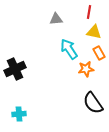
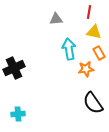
cyan arrow: rotated 25 degrees clockwise
black cross: moved 1 px left, 1 px up
cyan cross: moved 1 px left
